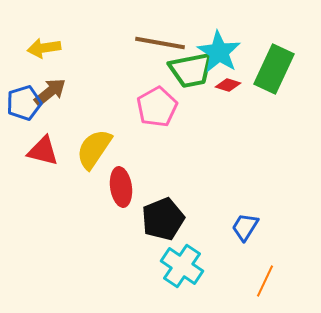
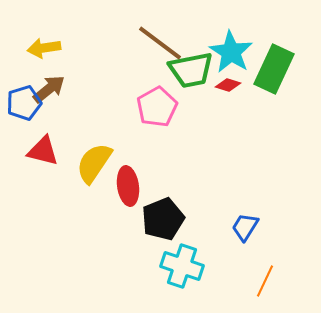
brown line: rotated 27 degrees clockwise
cyan star: moved 12 px right
brown arrow: moved 1 px left, 3 px up
yellow semicircle: moved 14 px down
red ellipse: moved 7 px right, 1 px up
cyan cross: rotated 15 degrees counterclockwise
